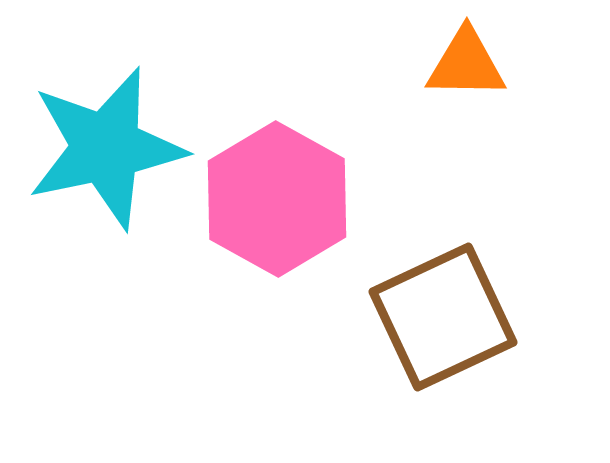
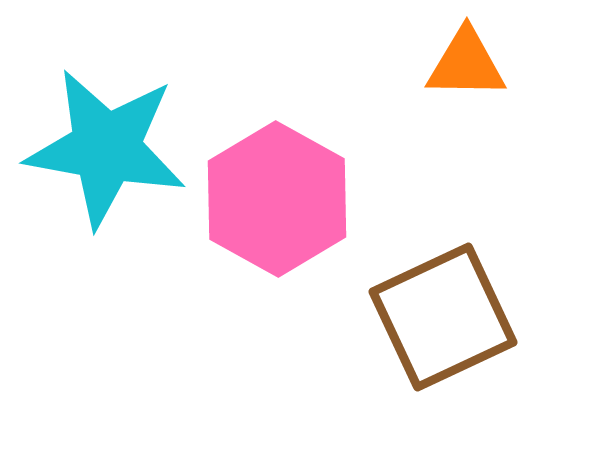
cyan star: rotated 22 degrees clockwise
